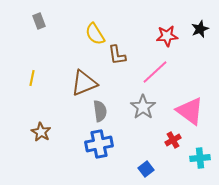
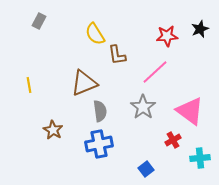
gray rectangle: rotated 49 degrees clockwise
yellow line: moved 3 px left, 7 px down; rotated 21 degrees counterclockwise
brown star: moved 12 px right, 2 px up
